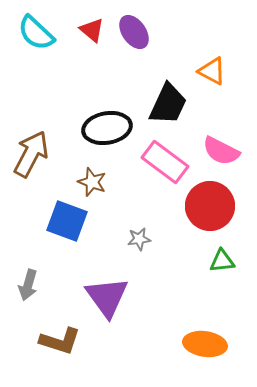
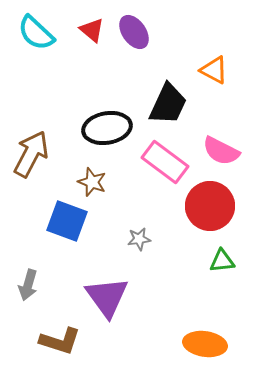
orange triangle: moved 2 px right, 1 px up
